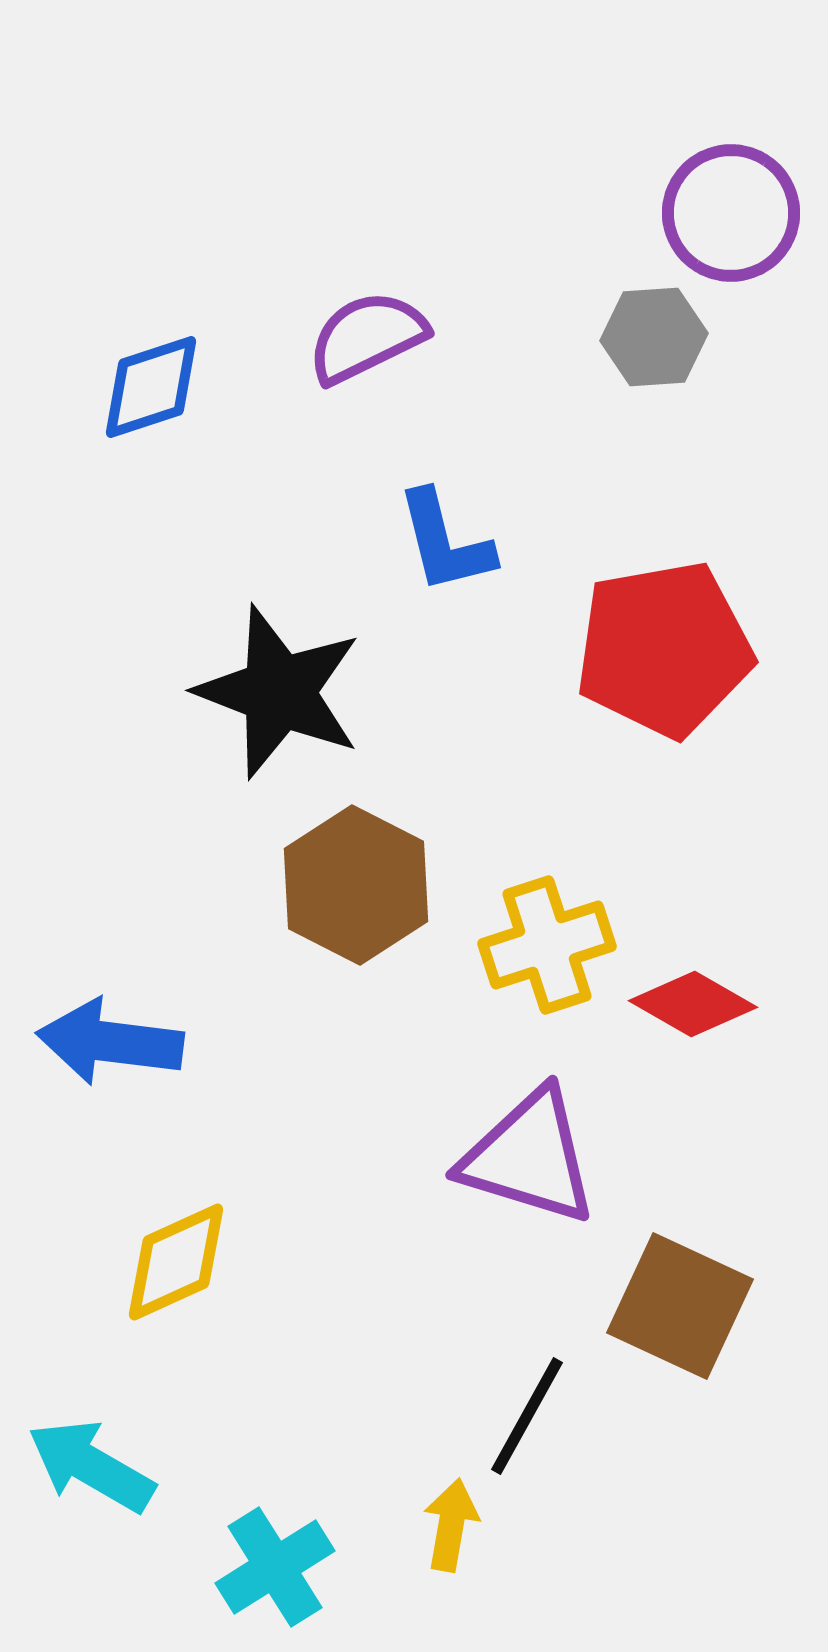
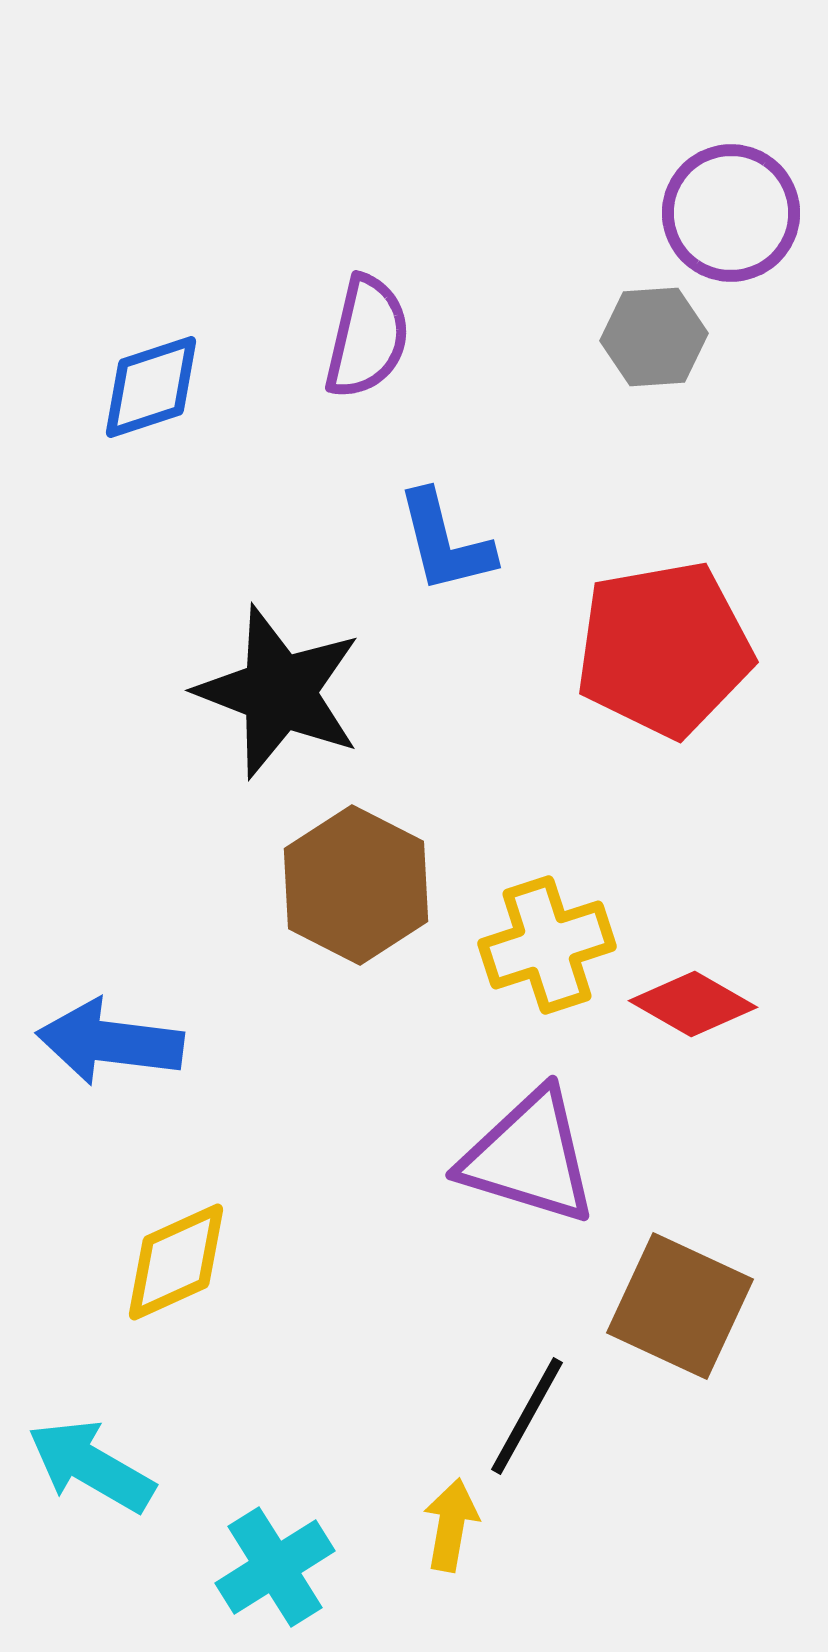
purple semicircle: rotated 129 degrees clockwise
